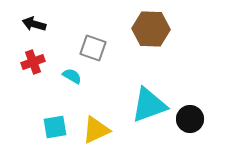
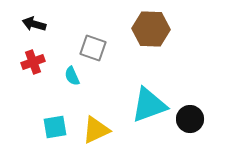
cyan semicircle: rotated 144 degrees counterclockwise
